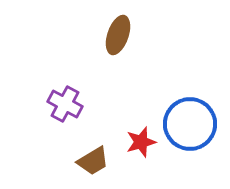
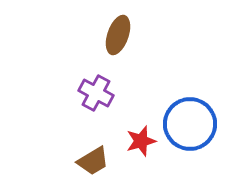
purple cross: moved 31 px right, 11 px up
red star: moved 1 px up
